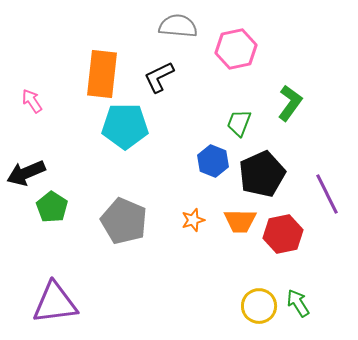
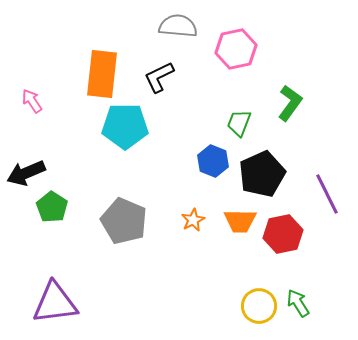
orange star: rotated 10 degrees counterclockwise
